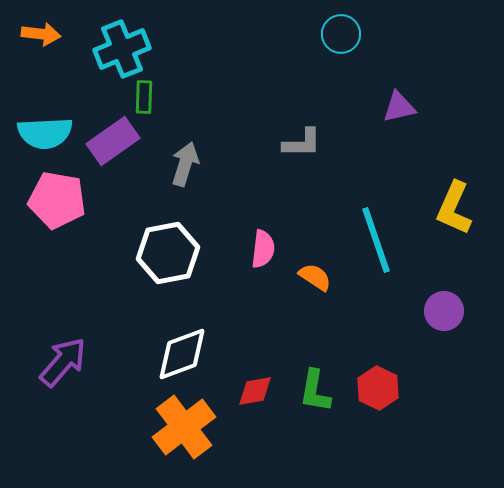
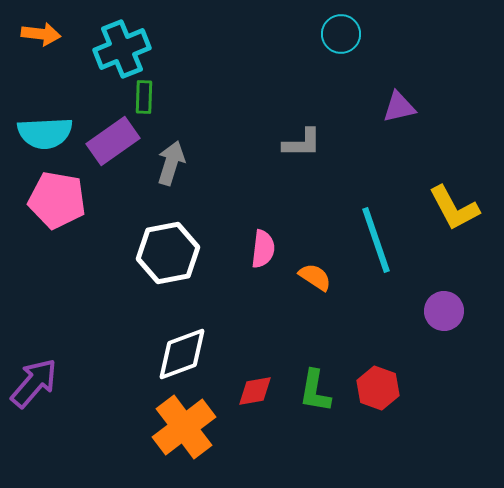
gray arrow: moved 14 px left, 1 px up
yellow L-shape: rotated 52 degrees counterclockwise
purple arrow: moved 29 px left, 21 px down
red hexagon: rotated 6 degrees counterclockwise
